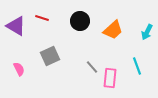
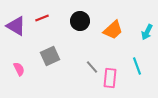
red line: rotated 40 degrees counterclockwise
